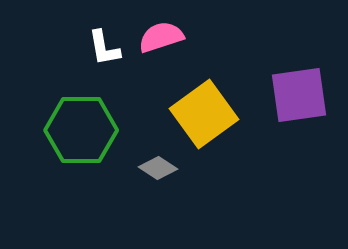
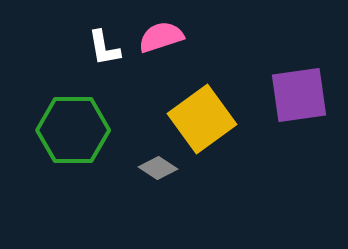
yellow square: moved 2 px left, 5 px down
green hexagon: moved 8 px left
